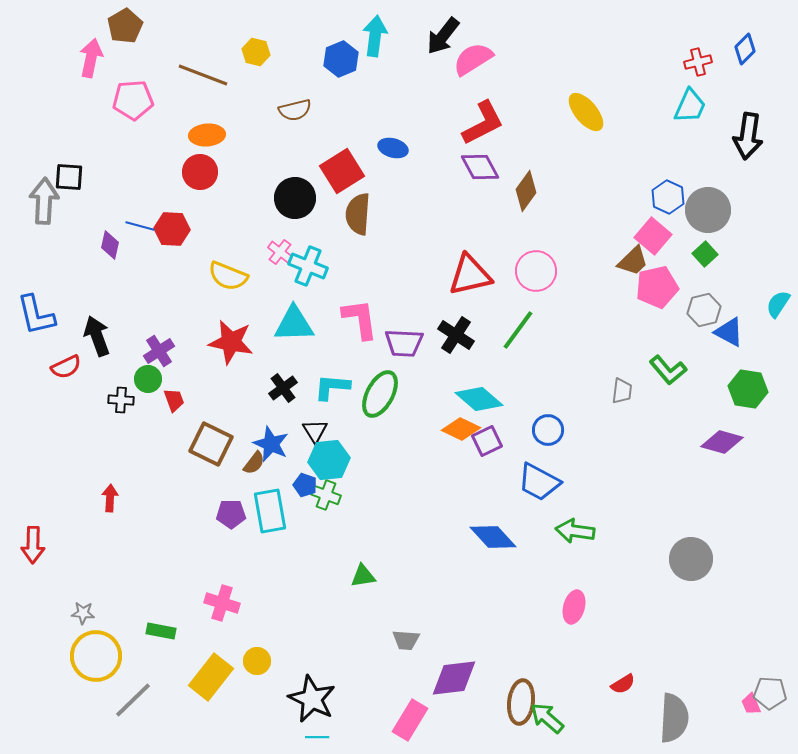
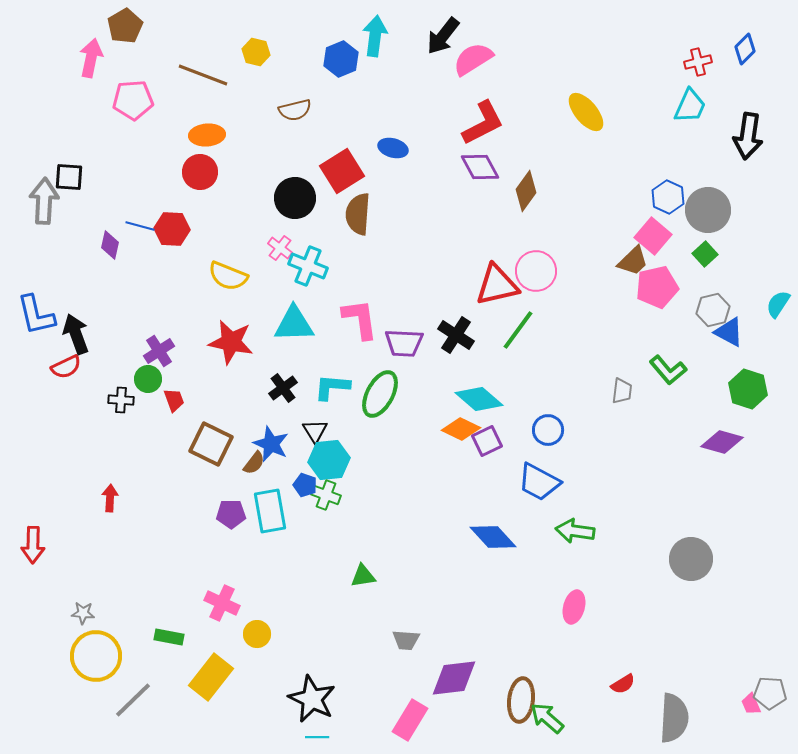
pink cross at (280, 252): moved 4 px up
red triangle at (470, 275): moved 27 px right, 10 px down
gray hexagon at (704, 310): moved 9 px right
black arrow at (97, 336): moved 21 px left, 2 px up
green hexagon at (748, 389): rotated 9 degrees clockwise
pink cross at (222, 603): rotated 8 degrees clockwise
green rectangle at (161, 631): moved 8 px right, 6 px down
yellow circle at (257, 661): moved 27 px up
brown ellipse at (521, 702): moved 2 px up
